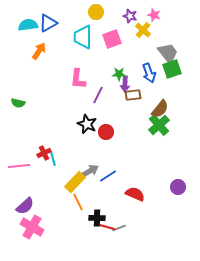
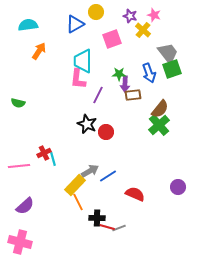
blue triangle: moved 27 px right, 1 px down
cyan trapezoid: moved 24 px down
yellow rectangle: moved 3 px down
pink cross: moved 12 px left, 15 px down; rotated 15 degrees counterclockwise
